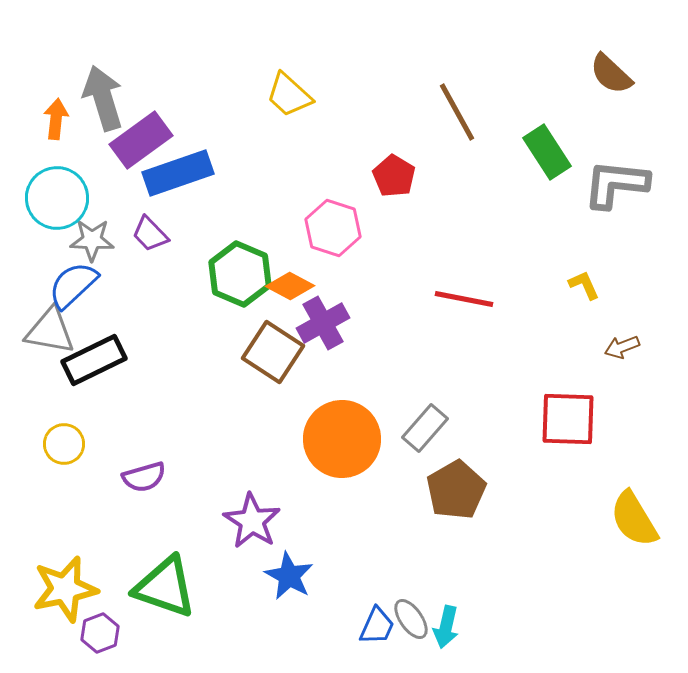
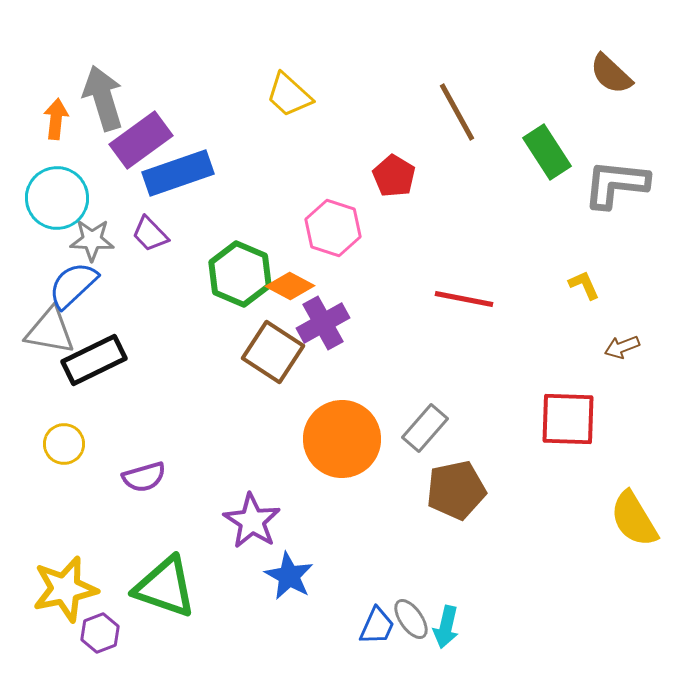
brown pentagon: rotated 18 degrees clockwise
